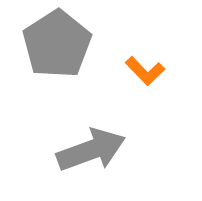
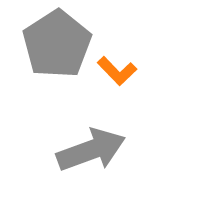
orange L-shape: moved 28 px left
